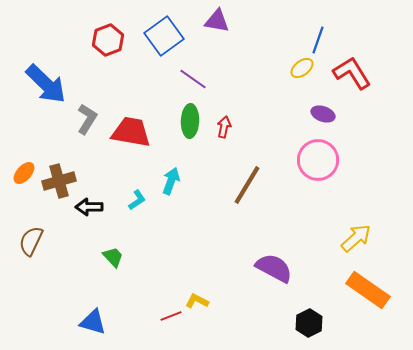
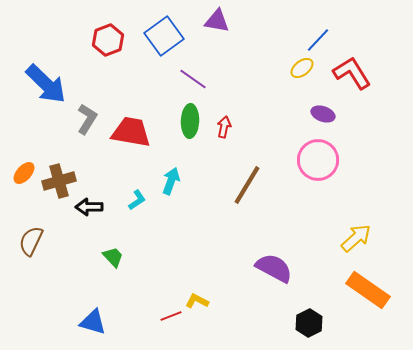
blue line: rotated 24 degrees clockwise
